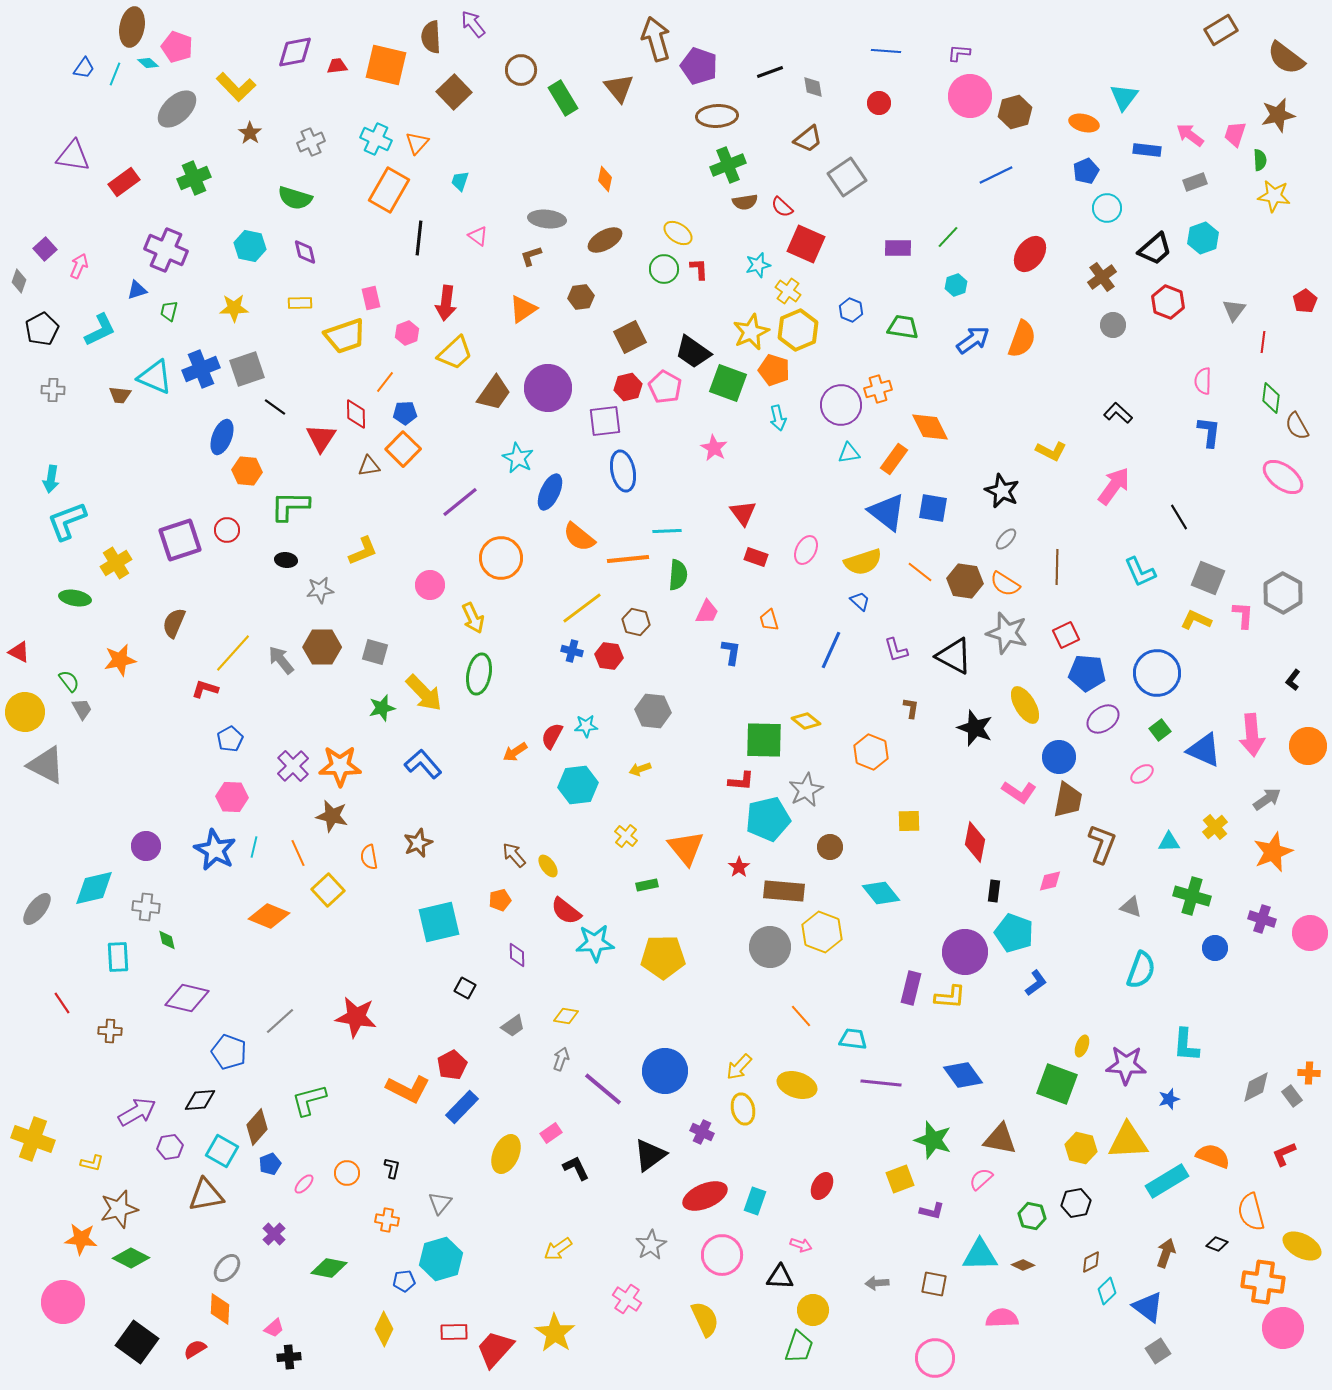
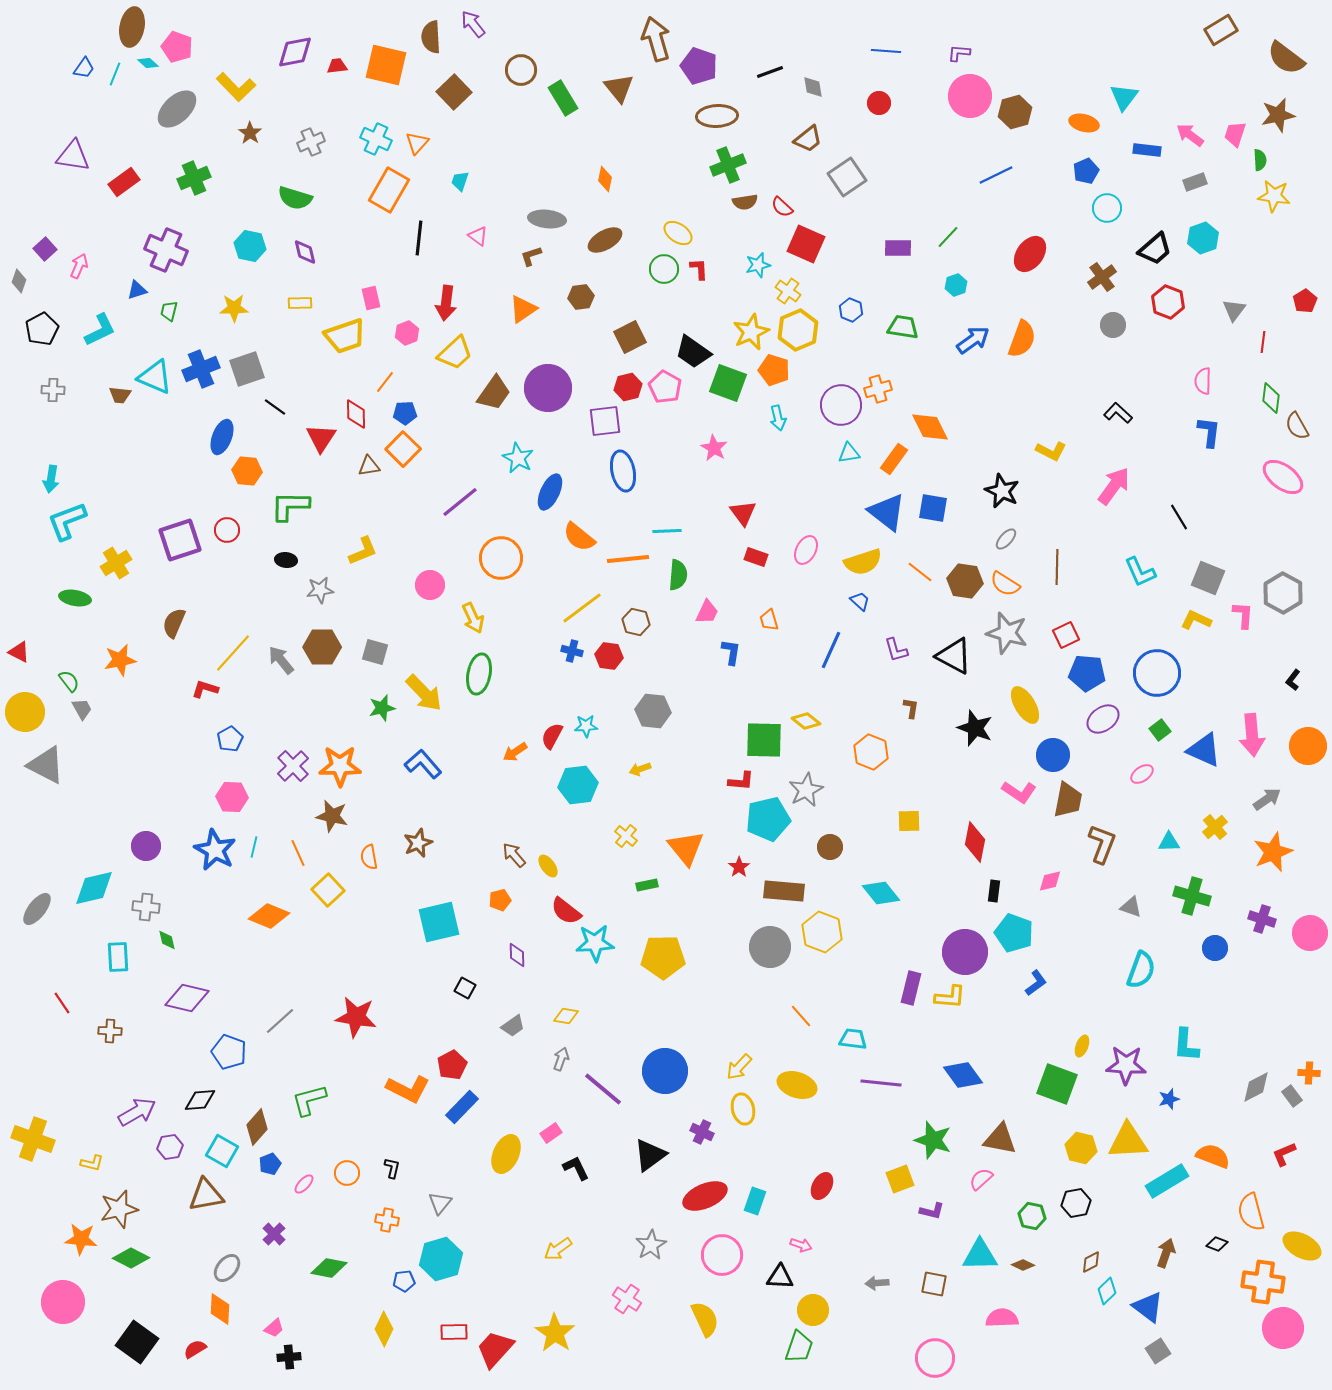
blue circle at (1059, 757): moved 6 px left, 2 px up
